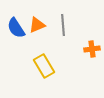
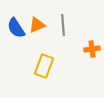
yellow rectangle: rotated 50 degrees clockwise
